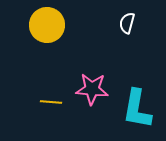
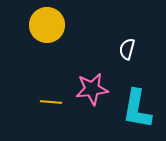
white semicircle: moved 26 px down
pink star: rotated 12 degrees counterclockwise
